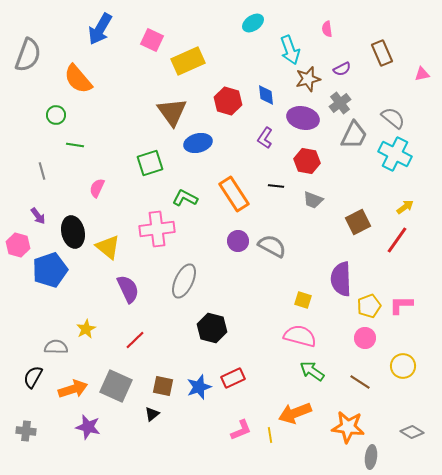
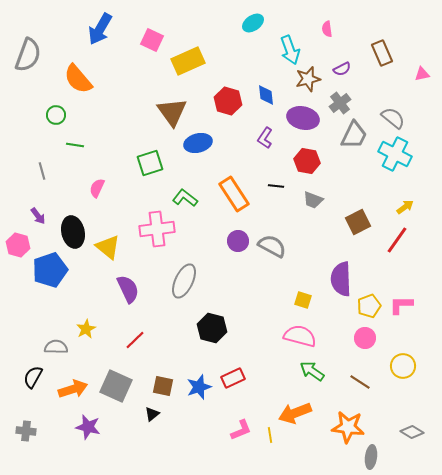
green L-shape at (185, 198): rotated 10 degrees clockwise
